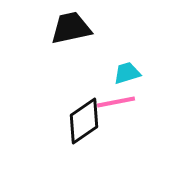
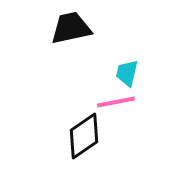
cyan trapezoid: rotated 60 degrees counterclockwise
black diamond: moved 15 px down
